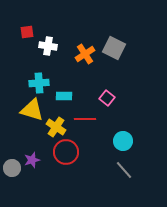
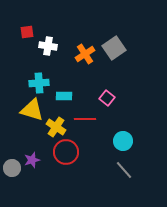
gray square: rotated 30 degrees clockwise
